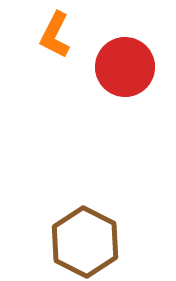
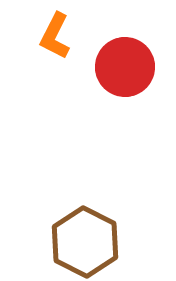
orange L-shape: moved 1 px down
